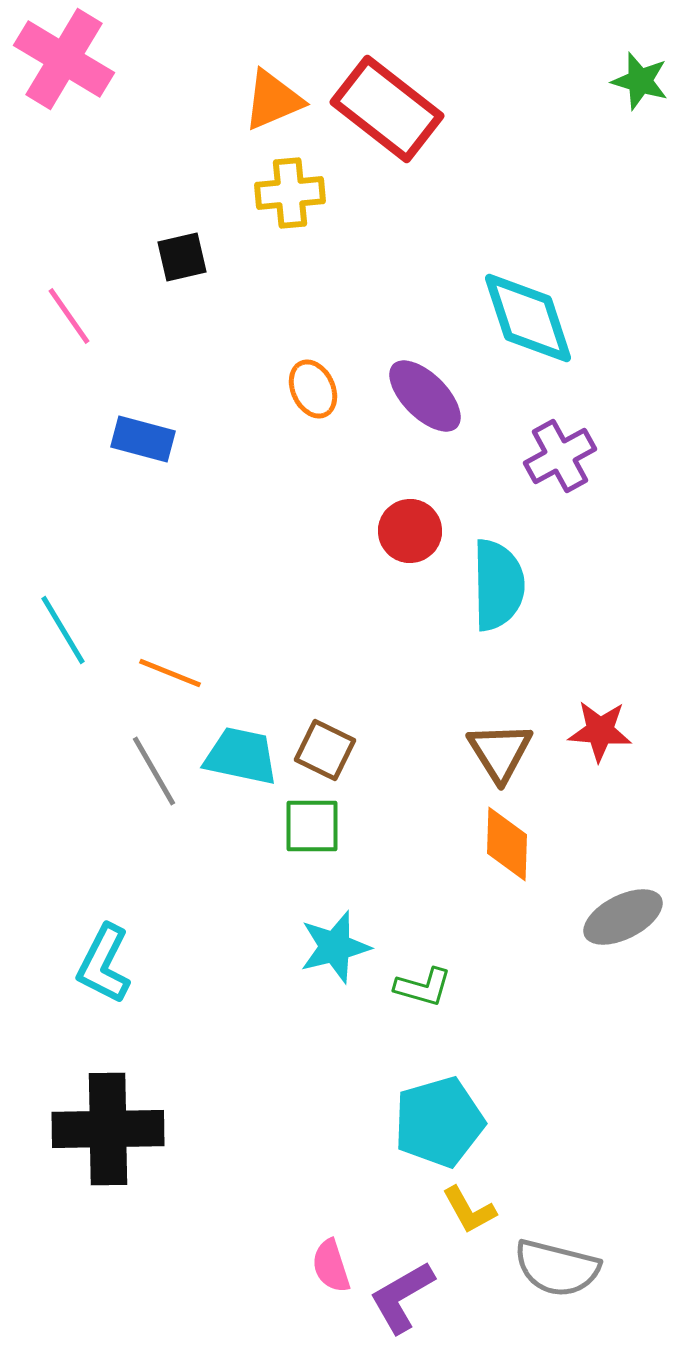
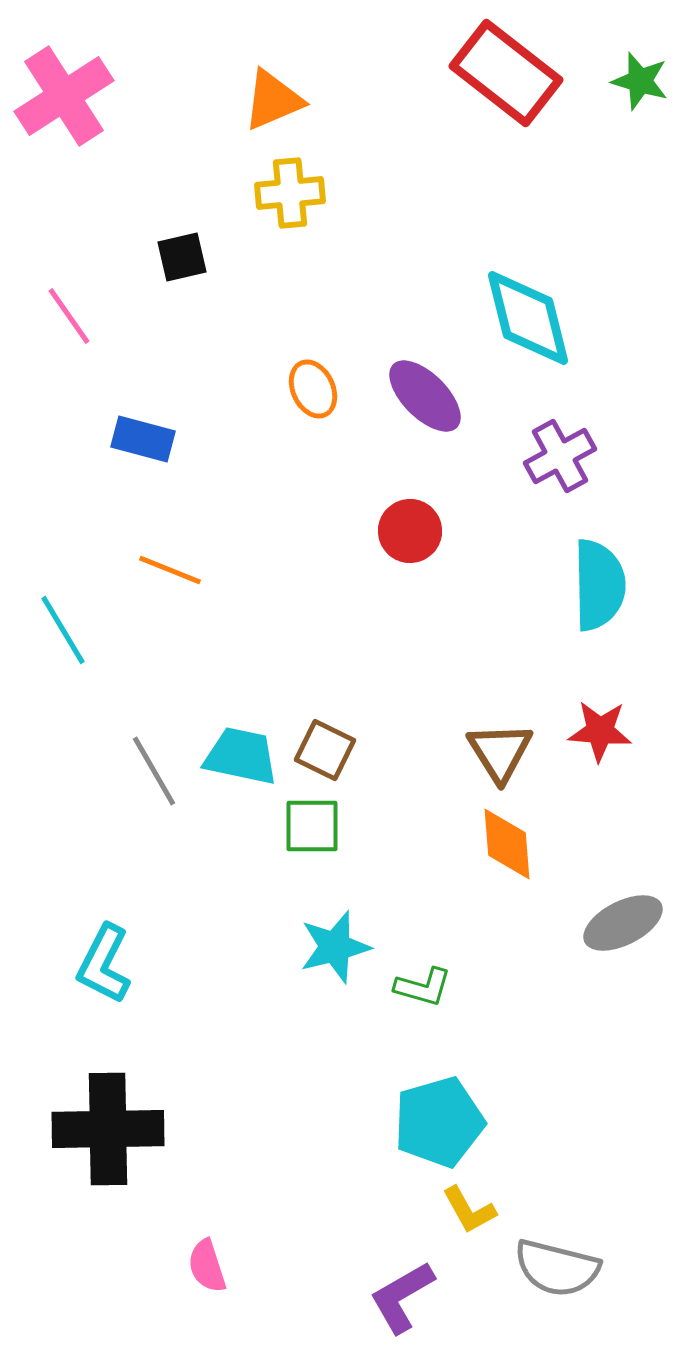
pink cross: moved 37 px down; rotated 26 degrees clockwise
red rectangle: moved 119 px right, 36 px up
cyan diamond: rotated 4 degrees clockwise
cyan semicircle: moved 101 px right
orange line: moved 103 px up
orange diamond: rotated 6 degrees counterclockwise
gray ellipse: moved 6 px down
pink semicircle: moved 124 px left
